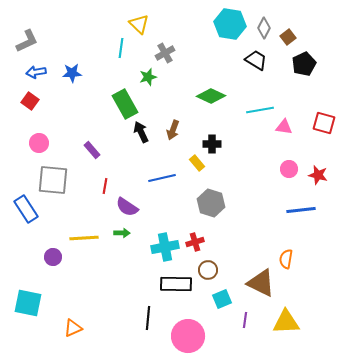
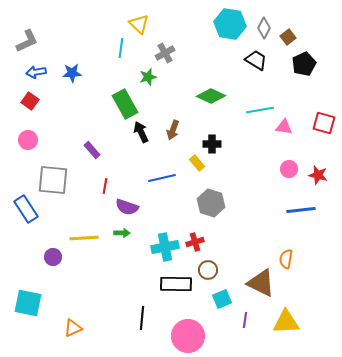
pink circle at (39, 143): moved 11 px left, 3 px up
purple semicircle at (127, 207): rotated 15 degrees counterclockwise
black line at (148, 318): moved 6 px left
